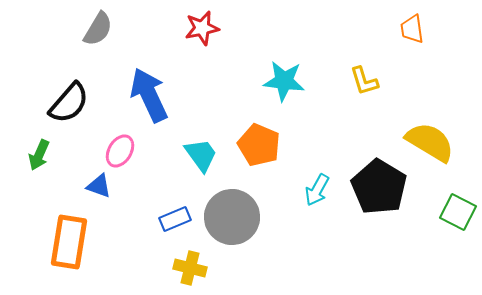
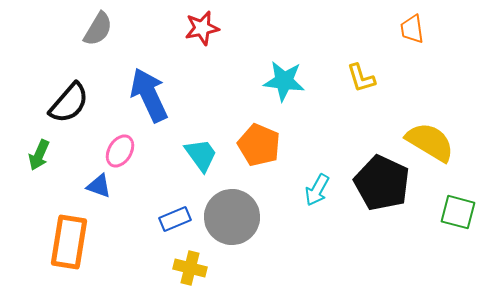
yellow L-shape: moved 3 px left, 3 px up
black pentagon: moved 3 px right, 4 px up; rotated 6 degrees counterclockwise
green square: rotated 12 degrees counterclockwise
